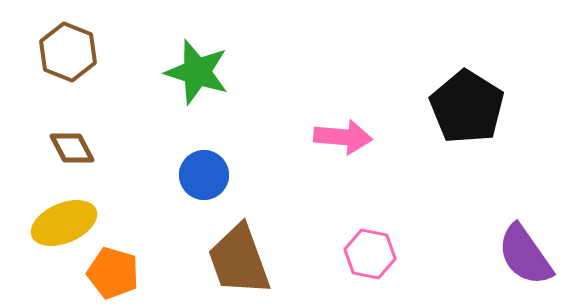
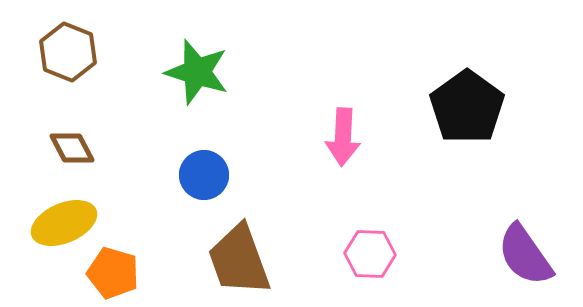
black pentagon: rotated 4 degrees clockwise
pink arrow: rotated 88 degrees clockwise
pink hexagon: rotated 9 degrees counterclockwise
